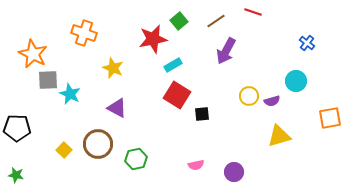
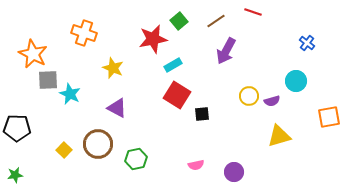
orange square: moved 1 px left, 1 px up
green star: moved 1 px left; rotated 21 degrees counterclockwise
